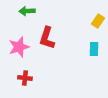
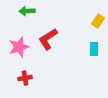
red L-shape: moved 1 px right, 1 px down; rotated 40 degrees clockwise
red cross: rotated 16 degrees counterclockwise
